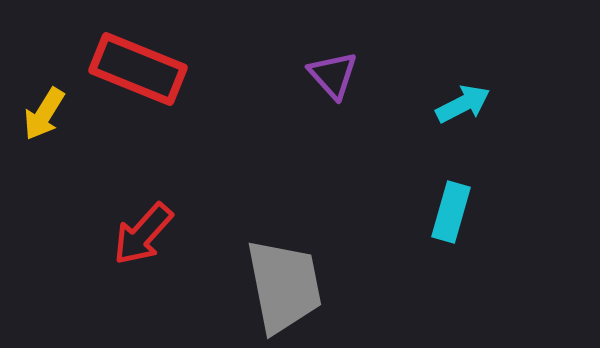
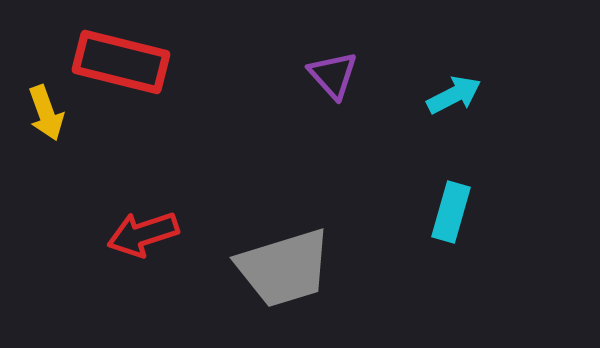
red rectangle: moved 17 px left, 7 px up; rotated 8 degrees counterclockwise
cyan arrow: moved 9 px left, 9 px up
yellow arrow: moved 2 px right, 1 px up; rotated 52 degrees counterclockwise
red arrow: rotated 30 degrees clockwise
gray trapezoid: moved 18 px up; rotated 84 degrees clockwise
